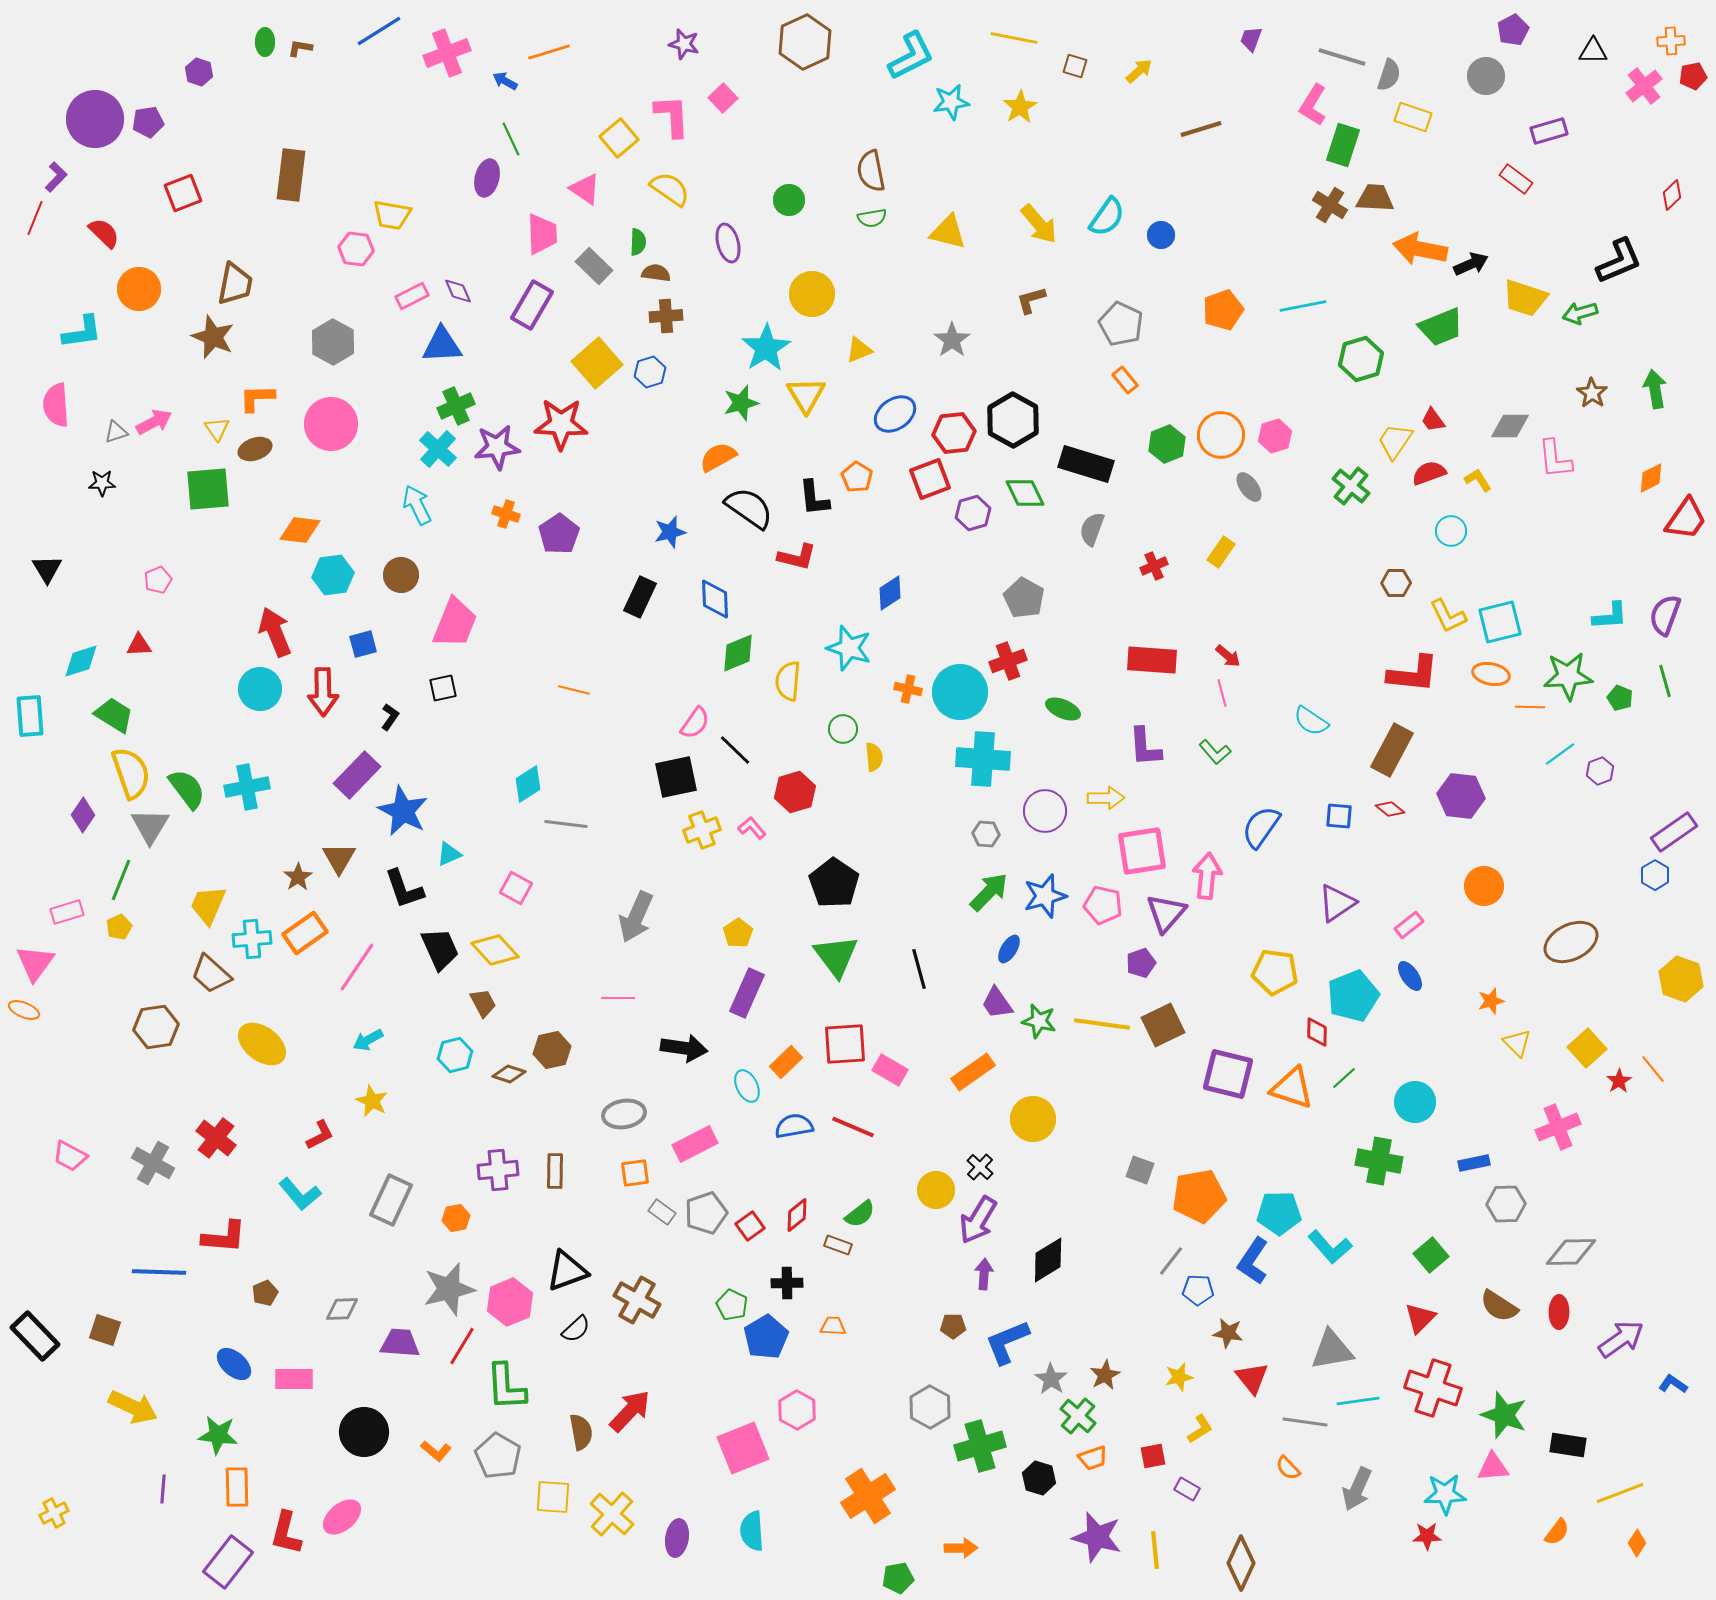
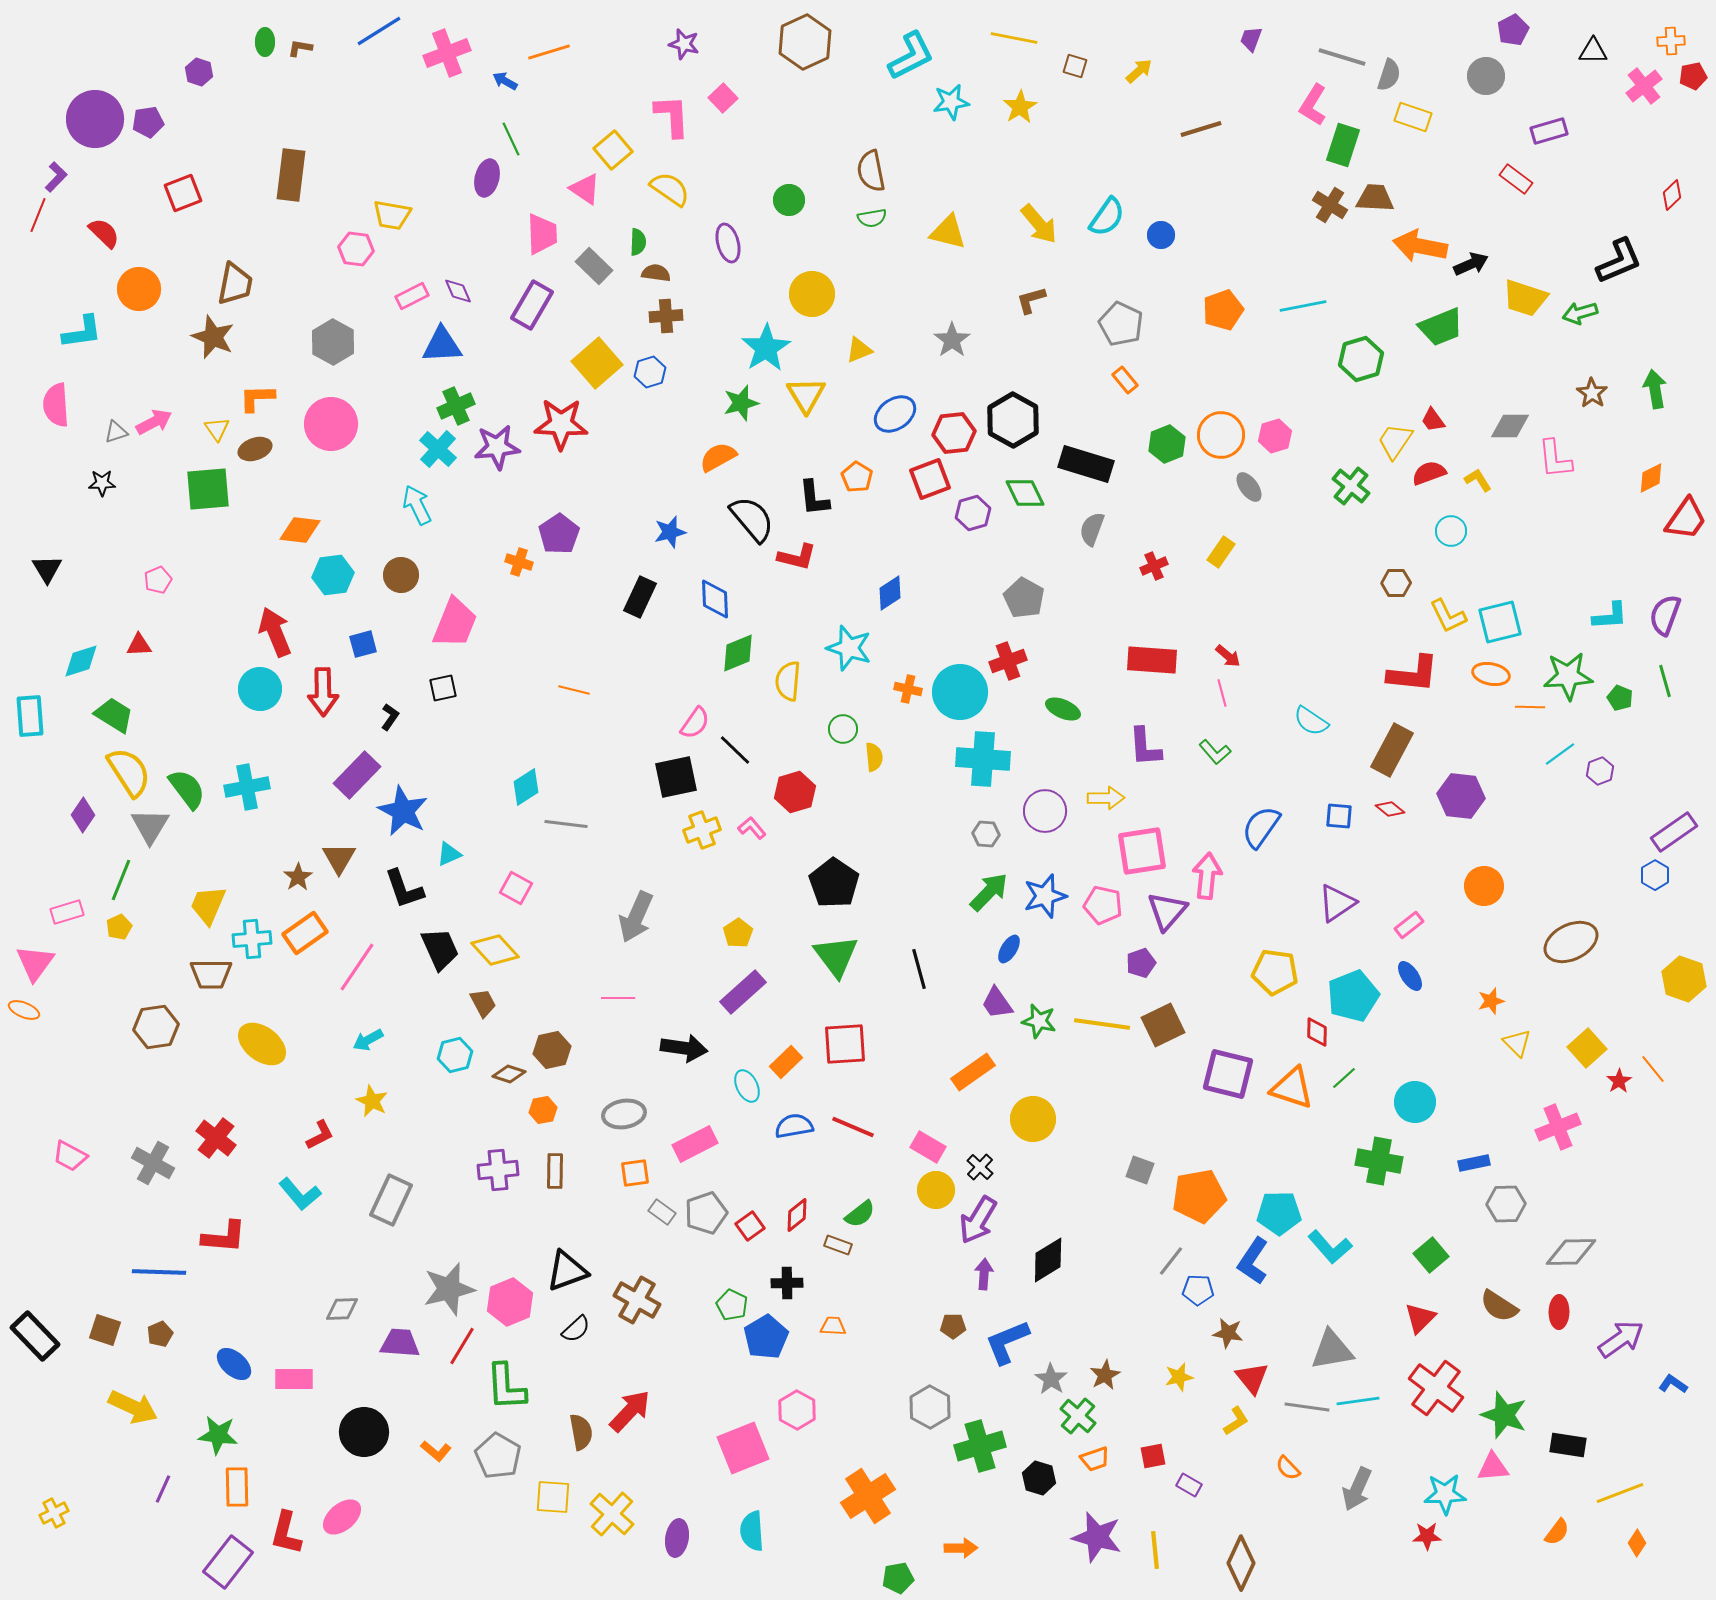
yellow square at (619, 138): moved 6 px left, 12 px down
red line at (35, 218): moved 3 px right, 3 px up
orange arrow at (1420, 249): moved 3 px up
black semicircle at (749, 508): moved 3 px right, 11 px down; rotated 15 degrees clockwise
orange cross at (506, 514): moved 13 px right, 48 px down
yellow semicircle at (131, 773): moved 2 px left, 1 px up; rotated 14 degrees counterclockwise
cyan diamond at (528, 784): moved 2 px left, 3 px down
purple triangle at (1166, 913): moved 1 px right, 2 px up
brown trapezoid at (211, 974): rotated 42 degrees counterclockwise
yellow hexagon at (1681, 979): moved 3 px right
purple rectangle at (747, 993): moved 4 px left, 1 px up; rotated 24 degrees clockwise
pink rectangle at (890, 1070): moved 38 px right, 77 px down
orange hexagon at (456, 1218): moved 87 px right, 108 px up
brown pentagon at (265, 1293): moved 105 px left, 41 px down
red cross at (1433, 1388): moved 3 px right; rotated 18 degrees clockwise
gray line at (1305, 1422): moved 2 px right, 15 px up
yellow L-shape at (1200, 1429): moved 36 px right, 8 px up
orange trapezoid at (1093, 1458): moved 2 px right, 1 px down
purple line at (163, 1489): rotated 20 degrees clockwise
purple rectangle at (1187, 1489): moved 2 px right, 4 px up
